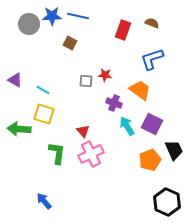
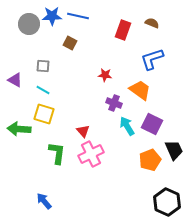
gray square: moved 43 px left, 15 px up
